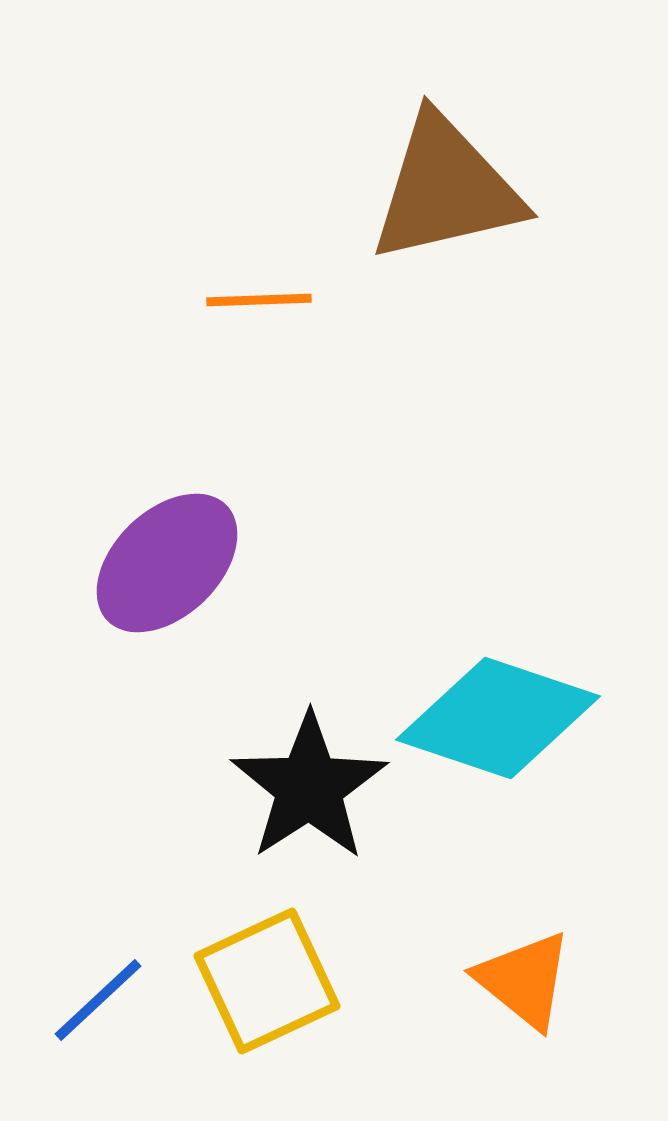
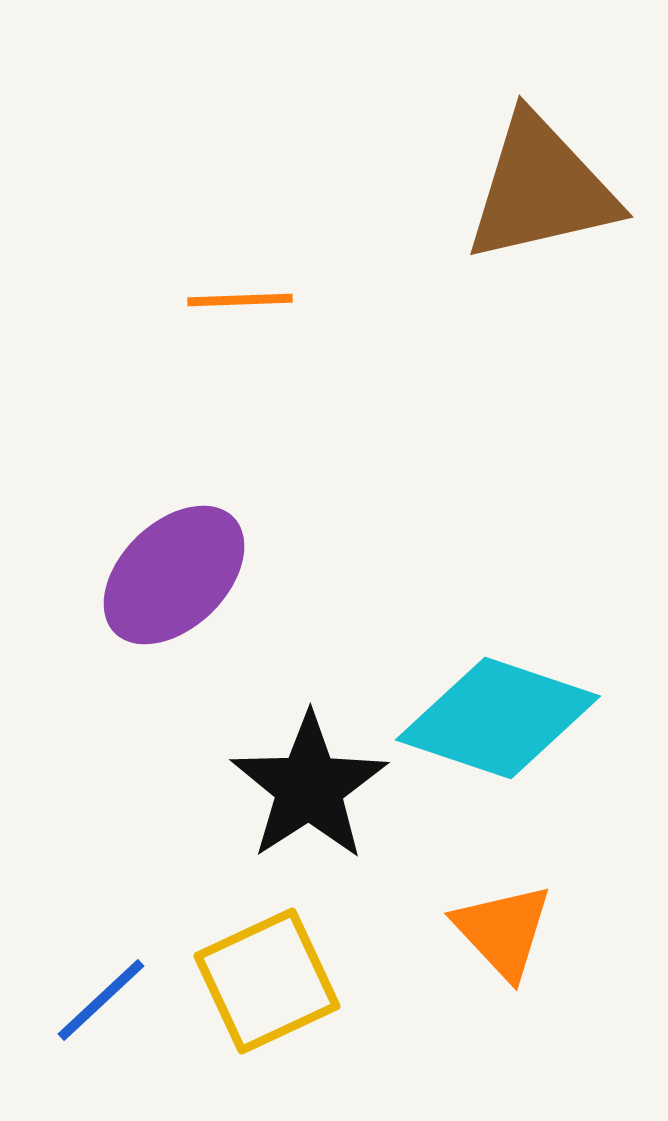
brown triangle: moved 95 px right
orange line: moved 19 px left
purple ellipse: moved 7 px right, 12 px down
orange triangle: moved 21 px left, 49 px up; rotated 8 degrees clockwise
blue line: moved 3 px right
